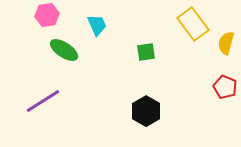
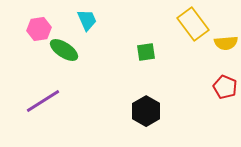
pink hexagon: moved 8 px left, 14 px down
cyan trapezoid: moved 10 px left, 5 px up
yellow semicircle: rotated 110 degrees counterclockwise
